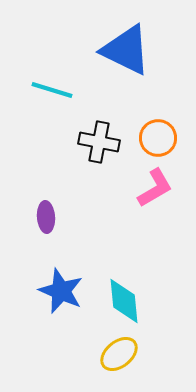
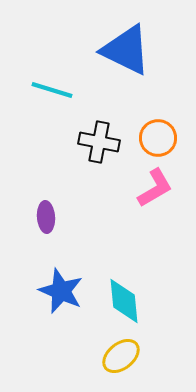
yellow ellipse: moved 2 px right, 2 px down
